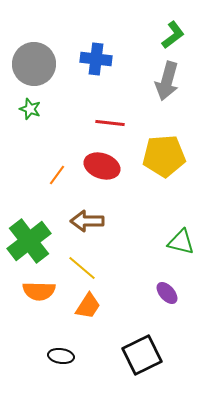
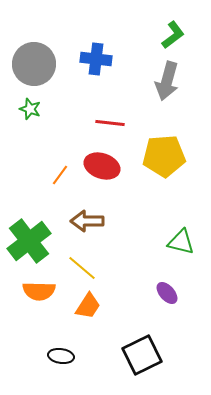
orange line: moved 3 px right
